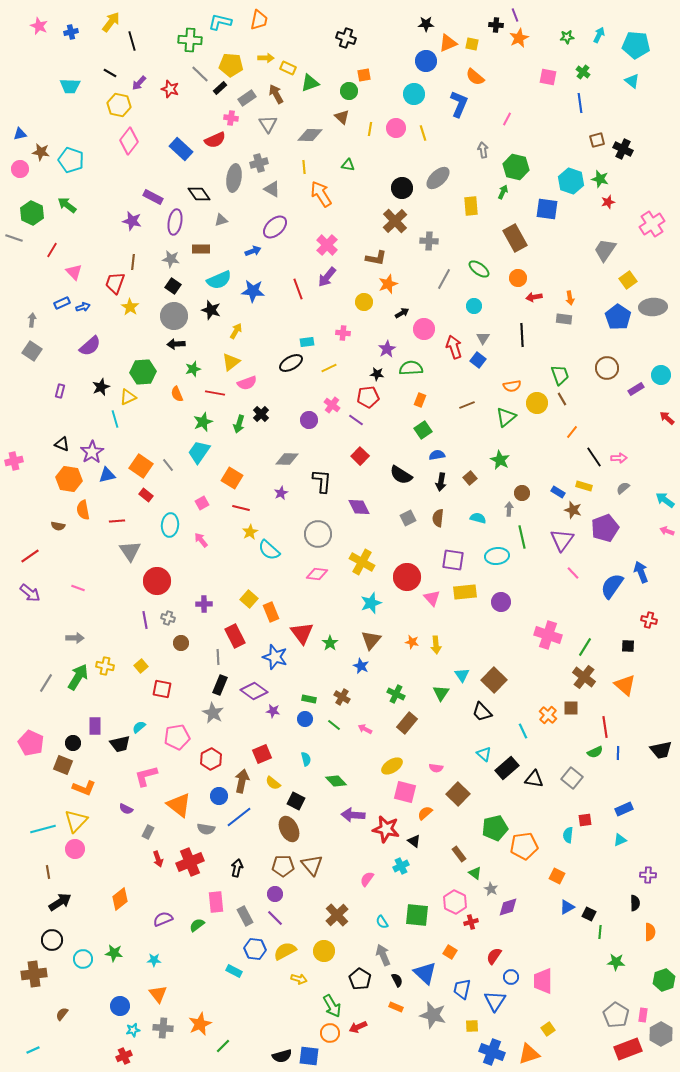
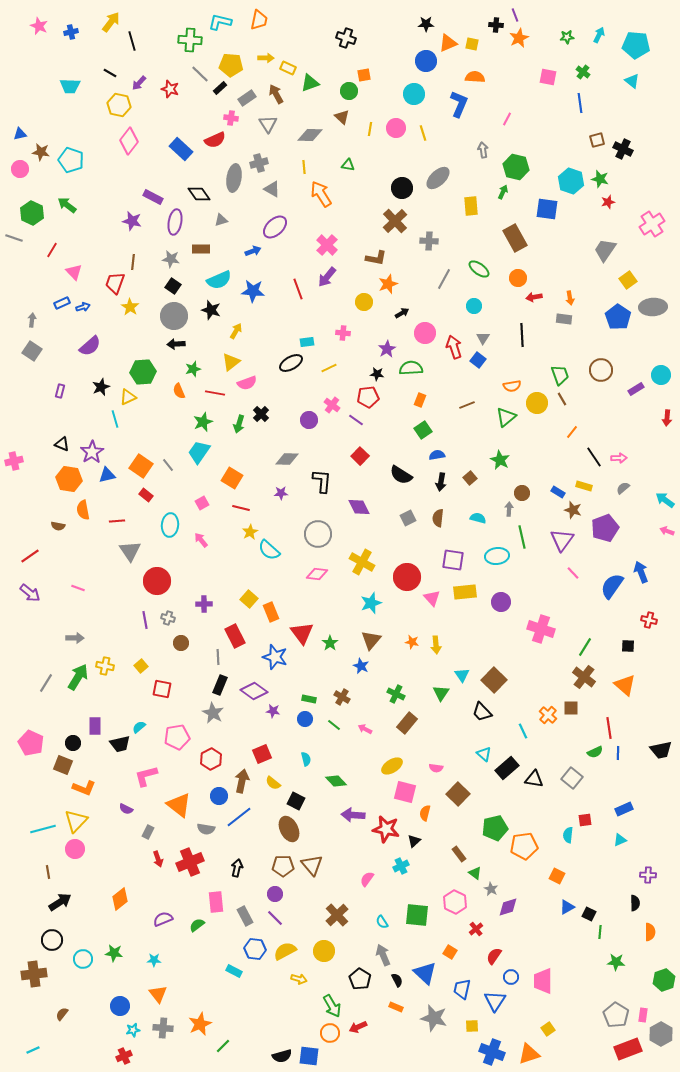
orange semicircle at (475, 77): rotated 144 degrees clockwise
pink circle at (424, 329): moved 1 px right, 4 px down
brown circle at (607, 368): moved 6 px left, 2 px down
orange semicircle at (177, 394): moved 2 px right, 3 px up
red arrow at (667, 418): rotated 126 degrees counterclockwise
purple star at (281, 493): rotated 24 degrees clockwise
pink cross at (548, 635): moved 7 px left, 6 px up
red line at (605, 727): moved 4 px right, 1 px down
orange semicircle at (425, 813): rotated 35 degrees counterclockwise
black triangle at (414, 841): rotated 40 degrees clockwise
red cross at (471, 922): moved 5 px right, 7 px down; rotated 24 degrees counterclockwise
gray star at (433, 1015): moved 1 px right, 3 px down
